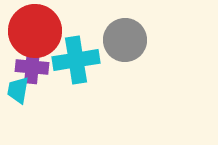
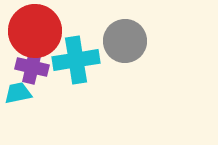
gray circle: moved 1 px down
purple cross: rotated 8 degrees clockwise
cyan trapezoid: moved 3 px down; rotated 68 degrees clockwise
